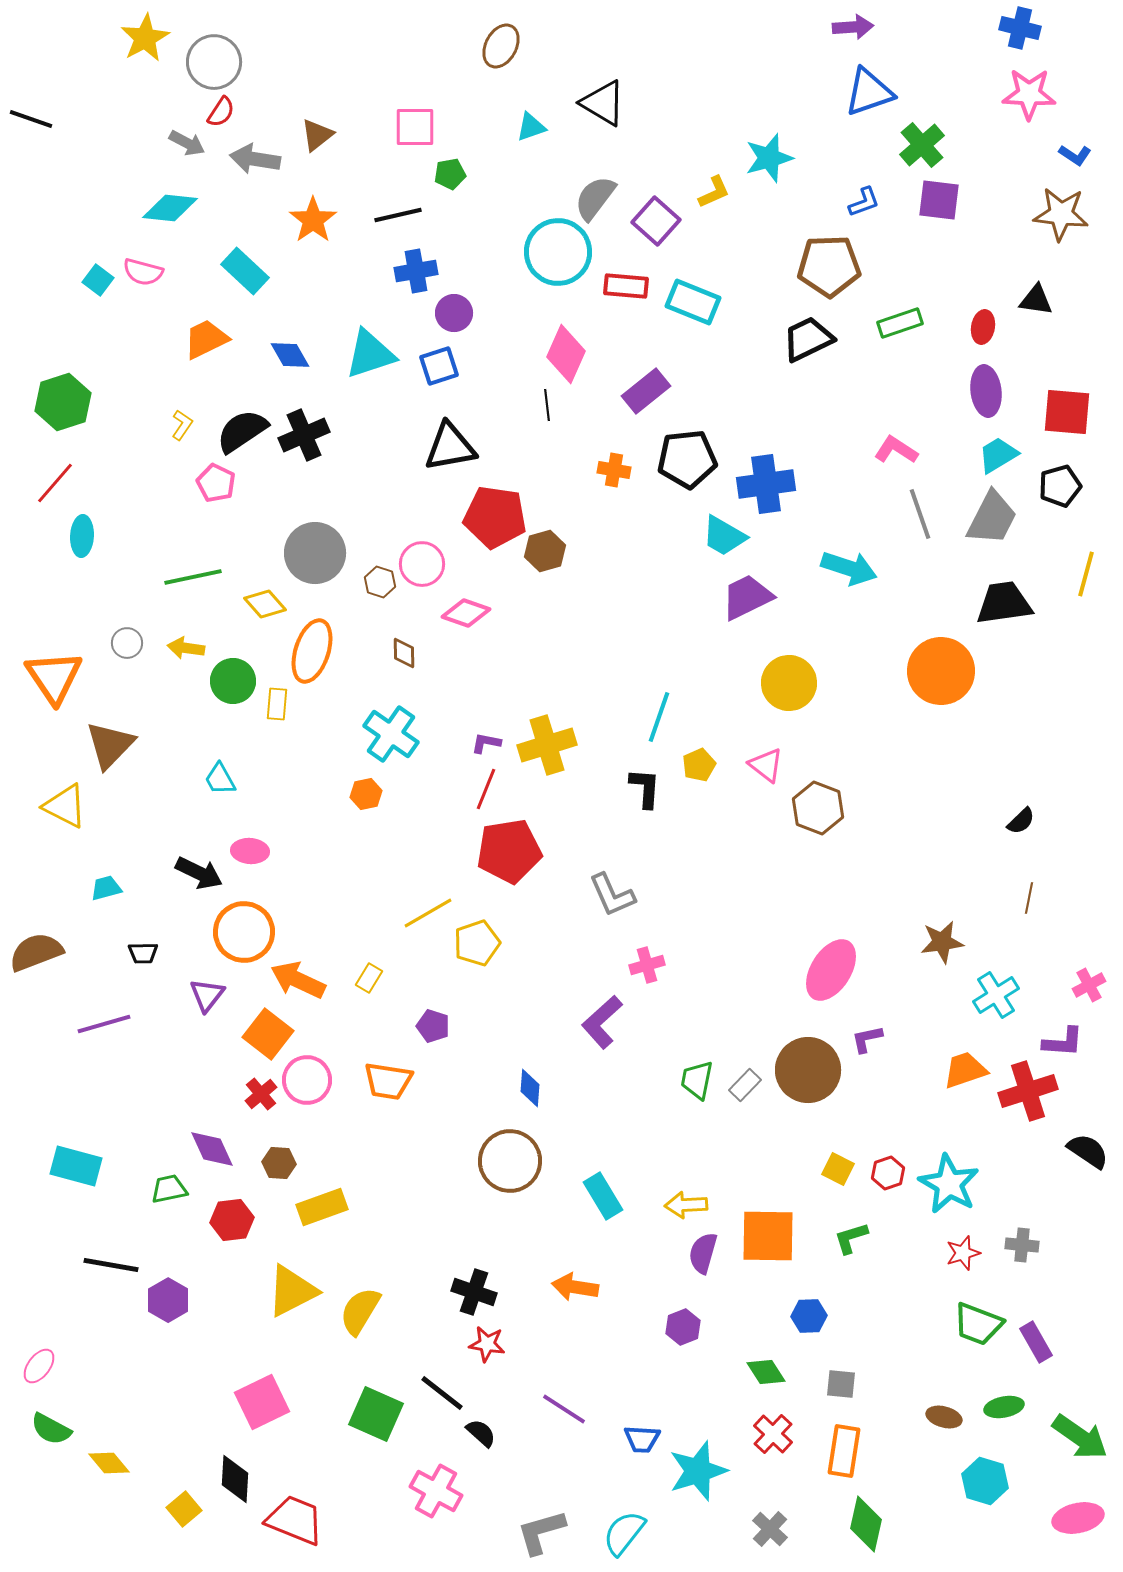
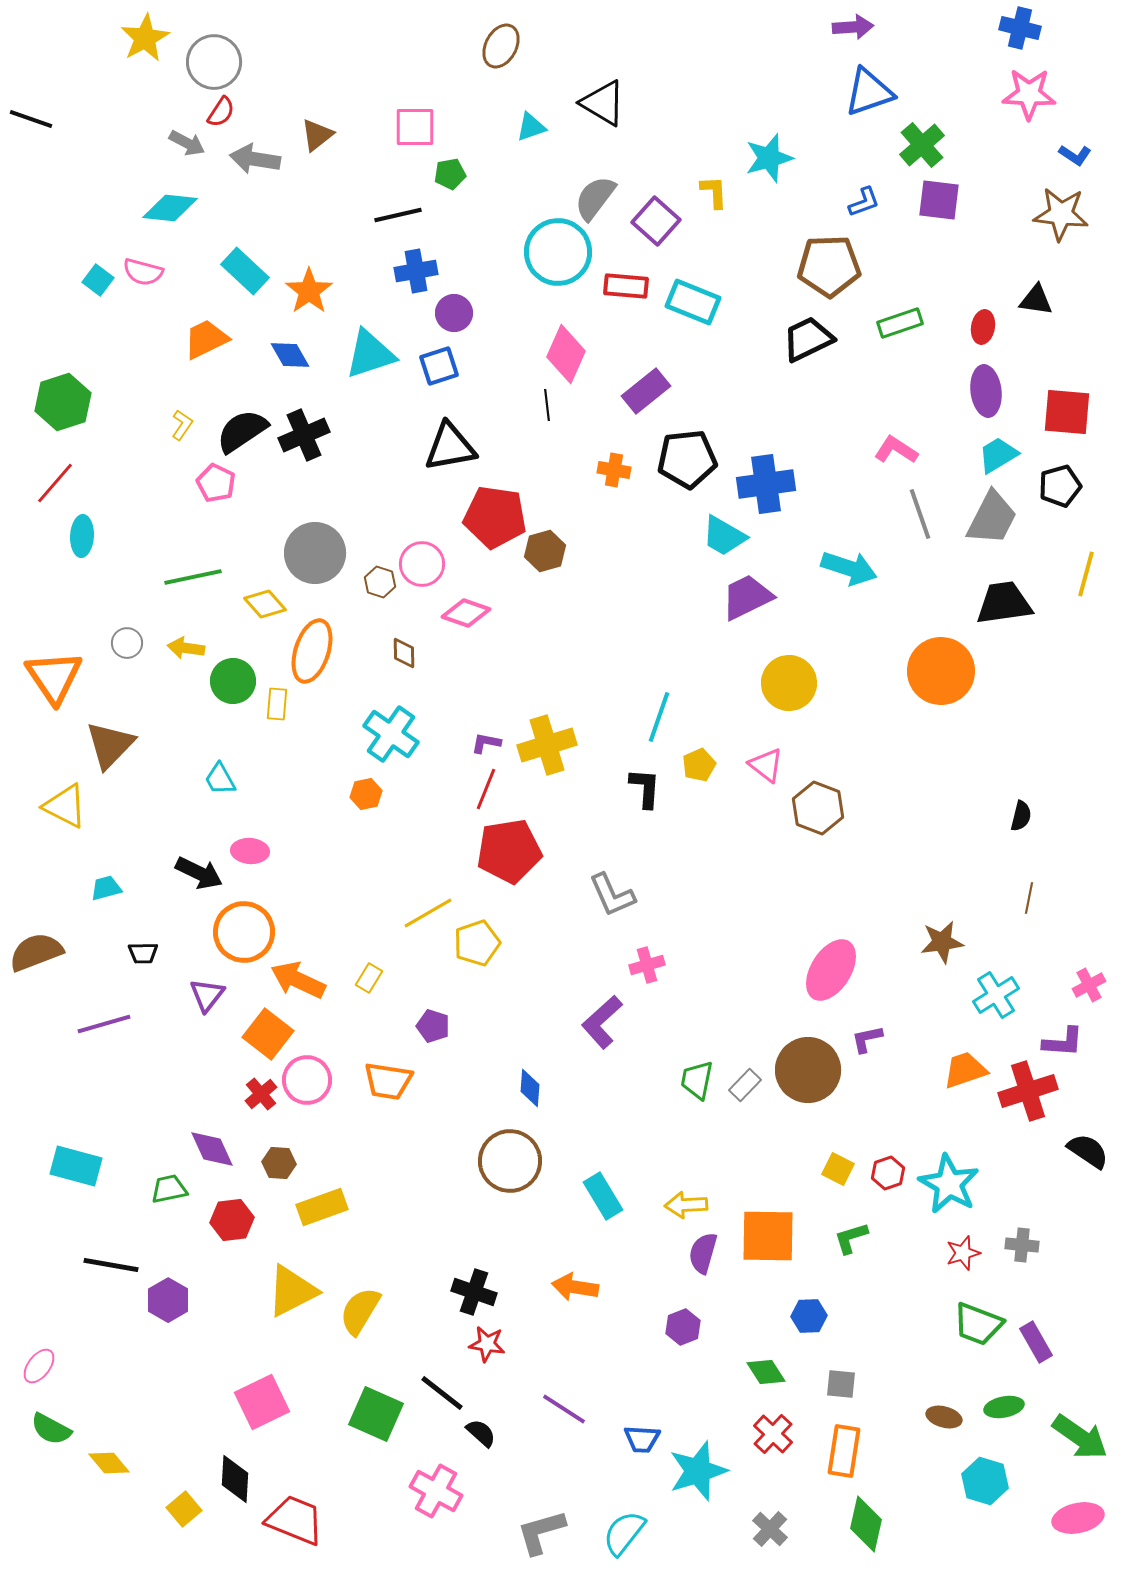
yellow L-shape at (714, 192): rotated 69 degrees counterclockwise
orange star at (313, 220): moved 4 px left, 71 px down
black semicircle at (1021, 821): moved 5 px up; rotated 32 degrees counterclockwise
